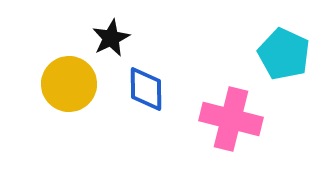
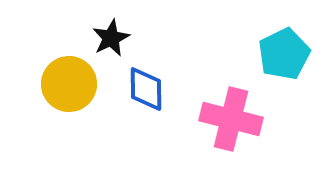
cyan pentagon: rotated 21 degrees clockwise
